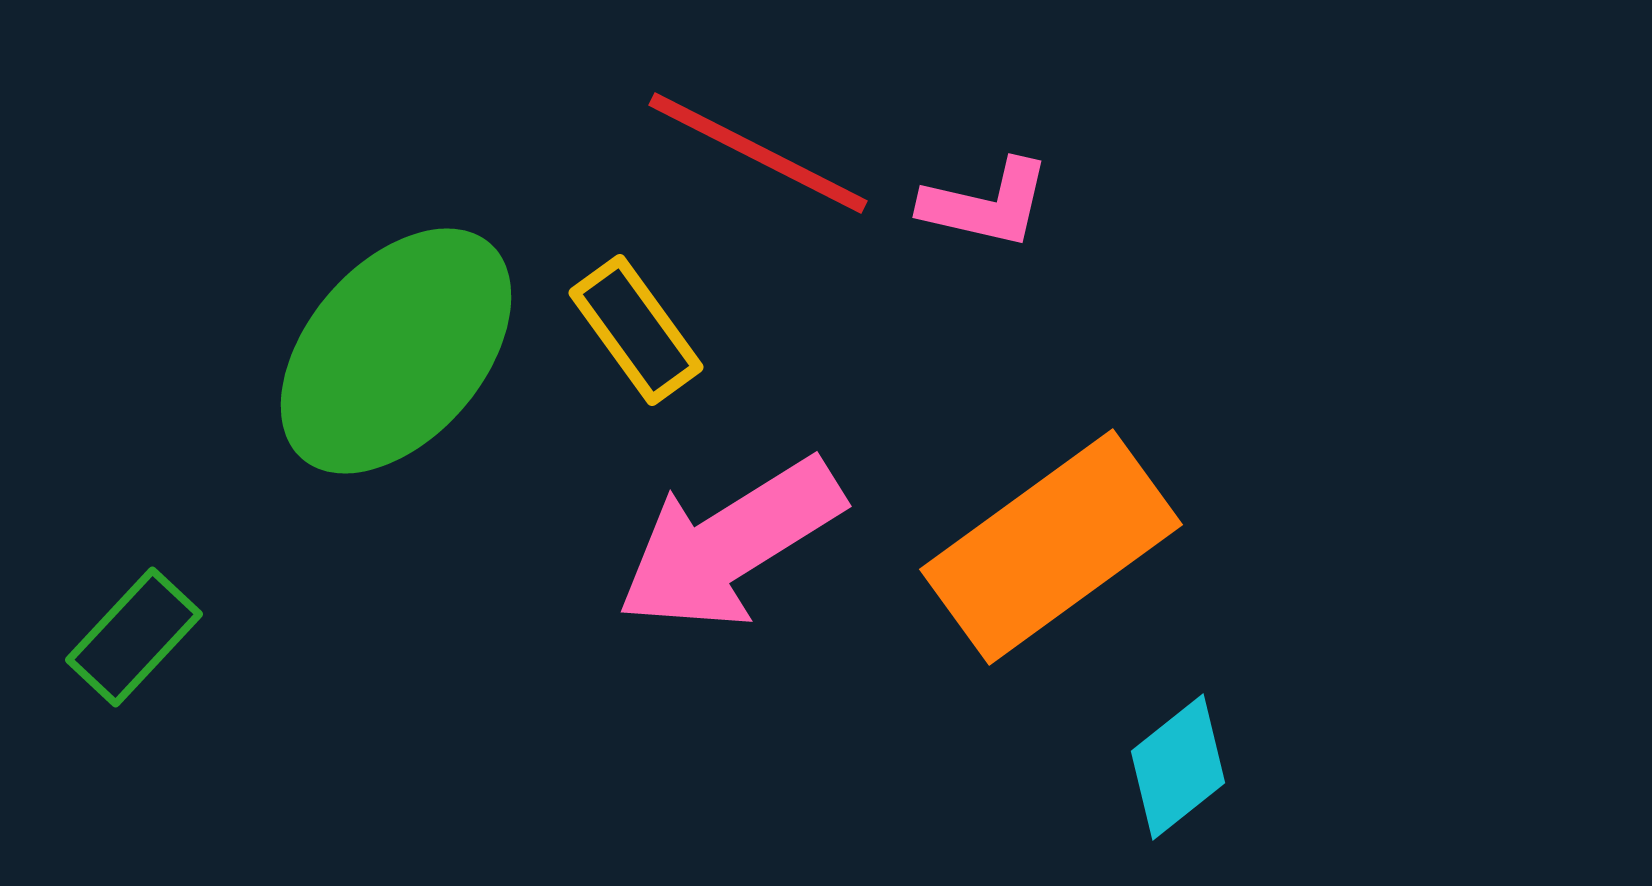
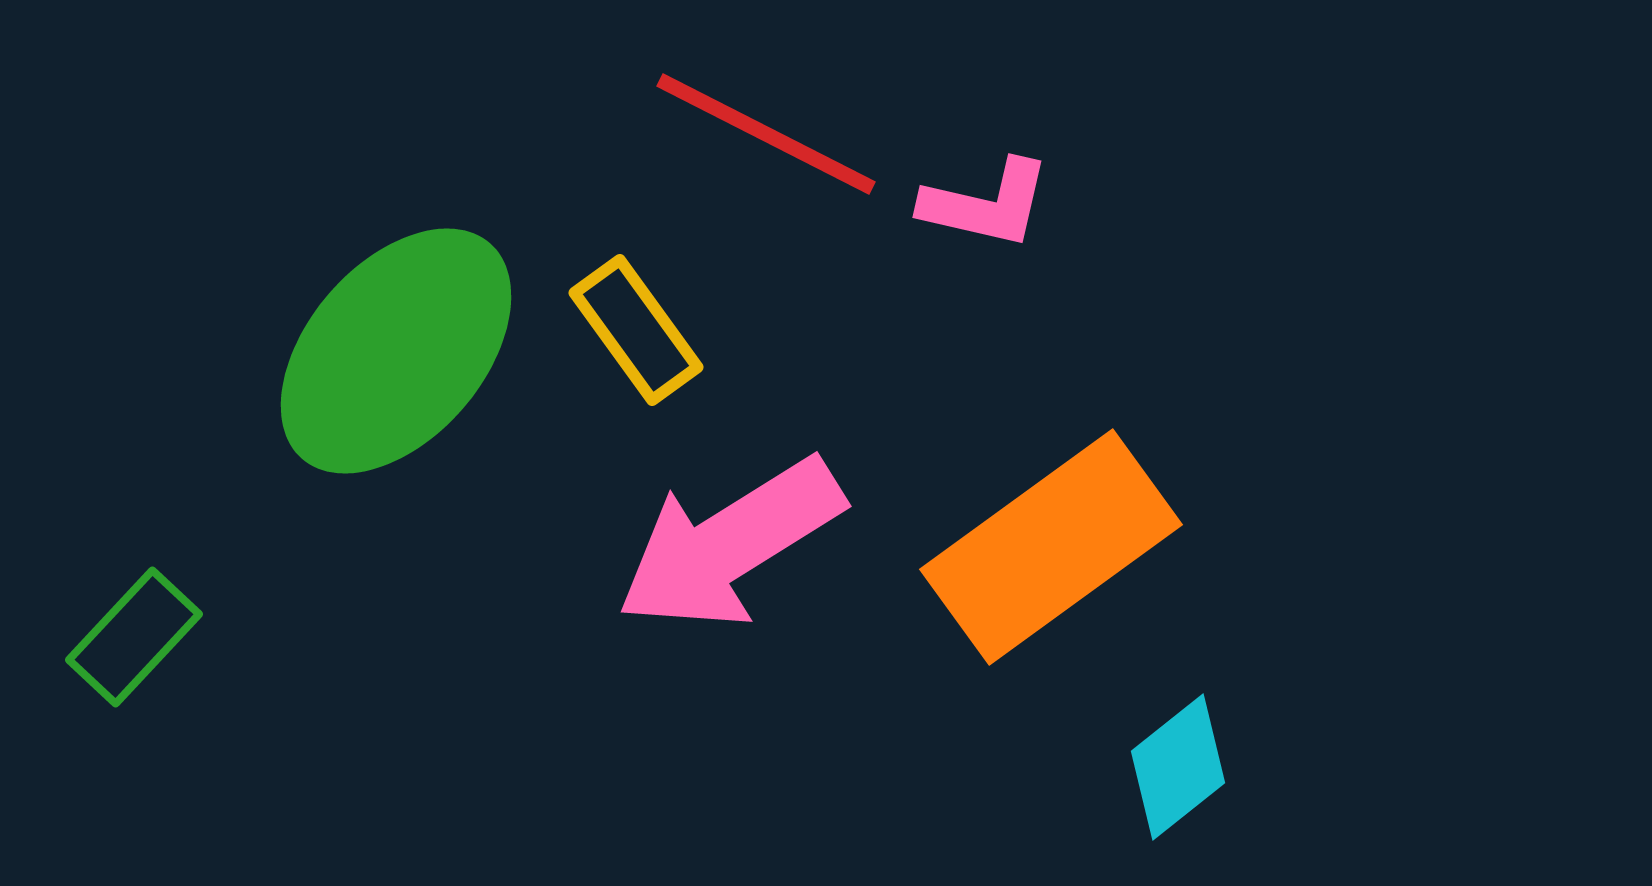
red line: moved 8 px right, 19 px up
